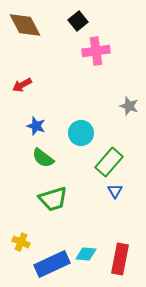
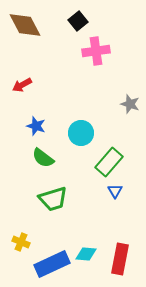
gray star: moved 1 px right, 2 px up
